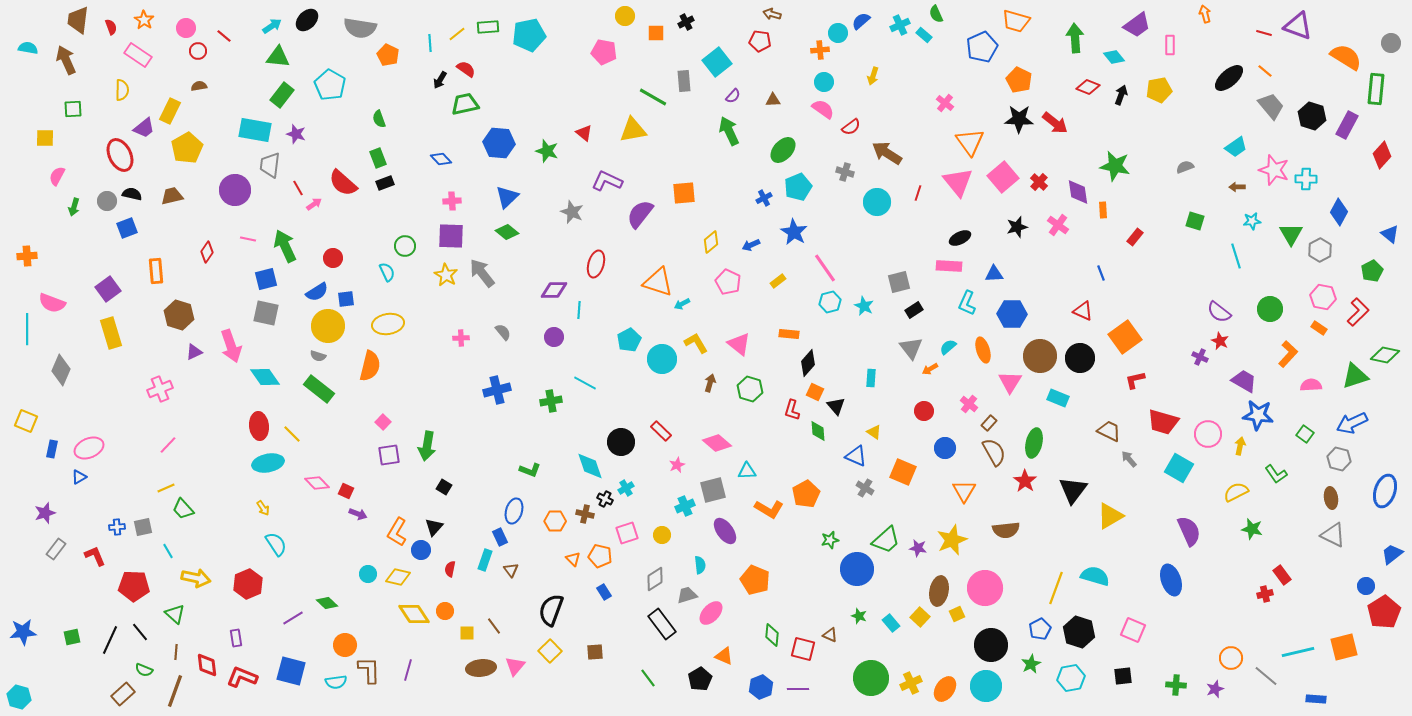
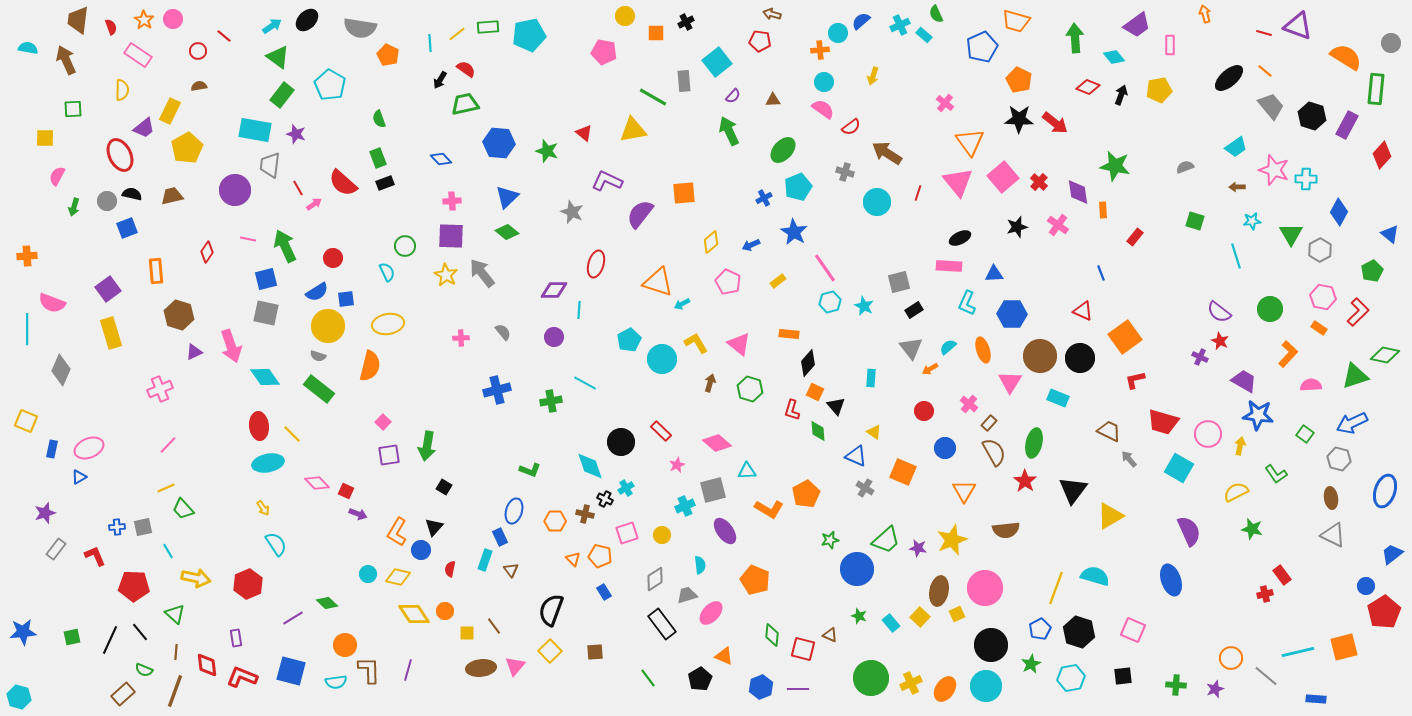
pink circle at (186, 28): moved 13 px left, 9 px up
green triangle at (278, 57): rotated 30 degrees clockwise
